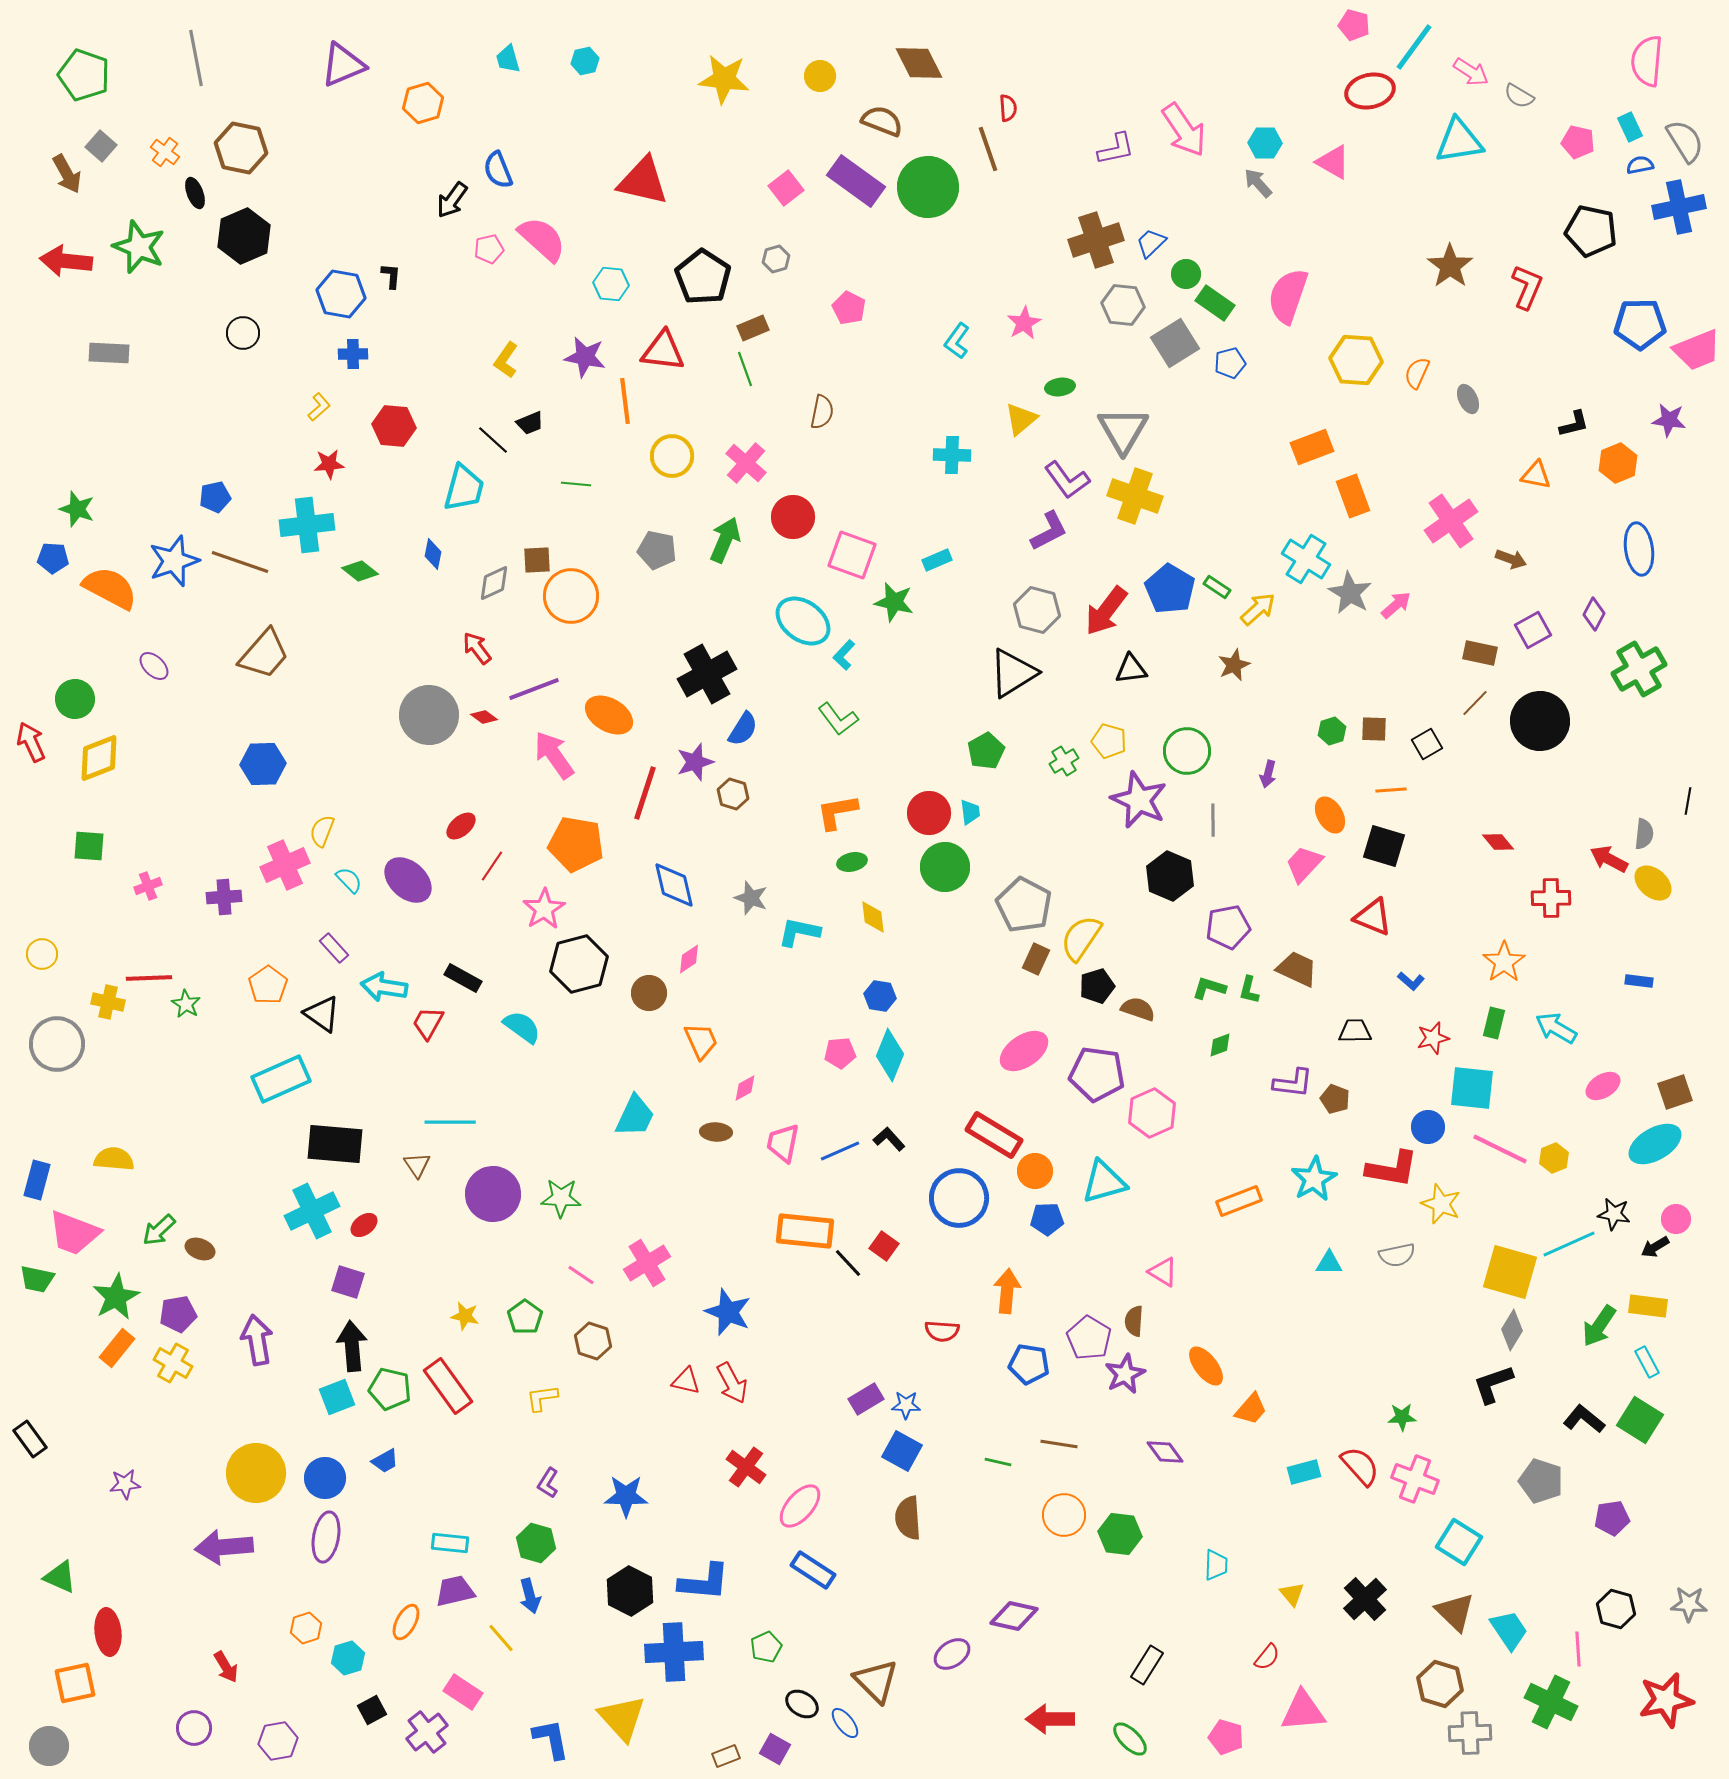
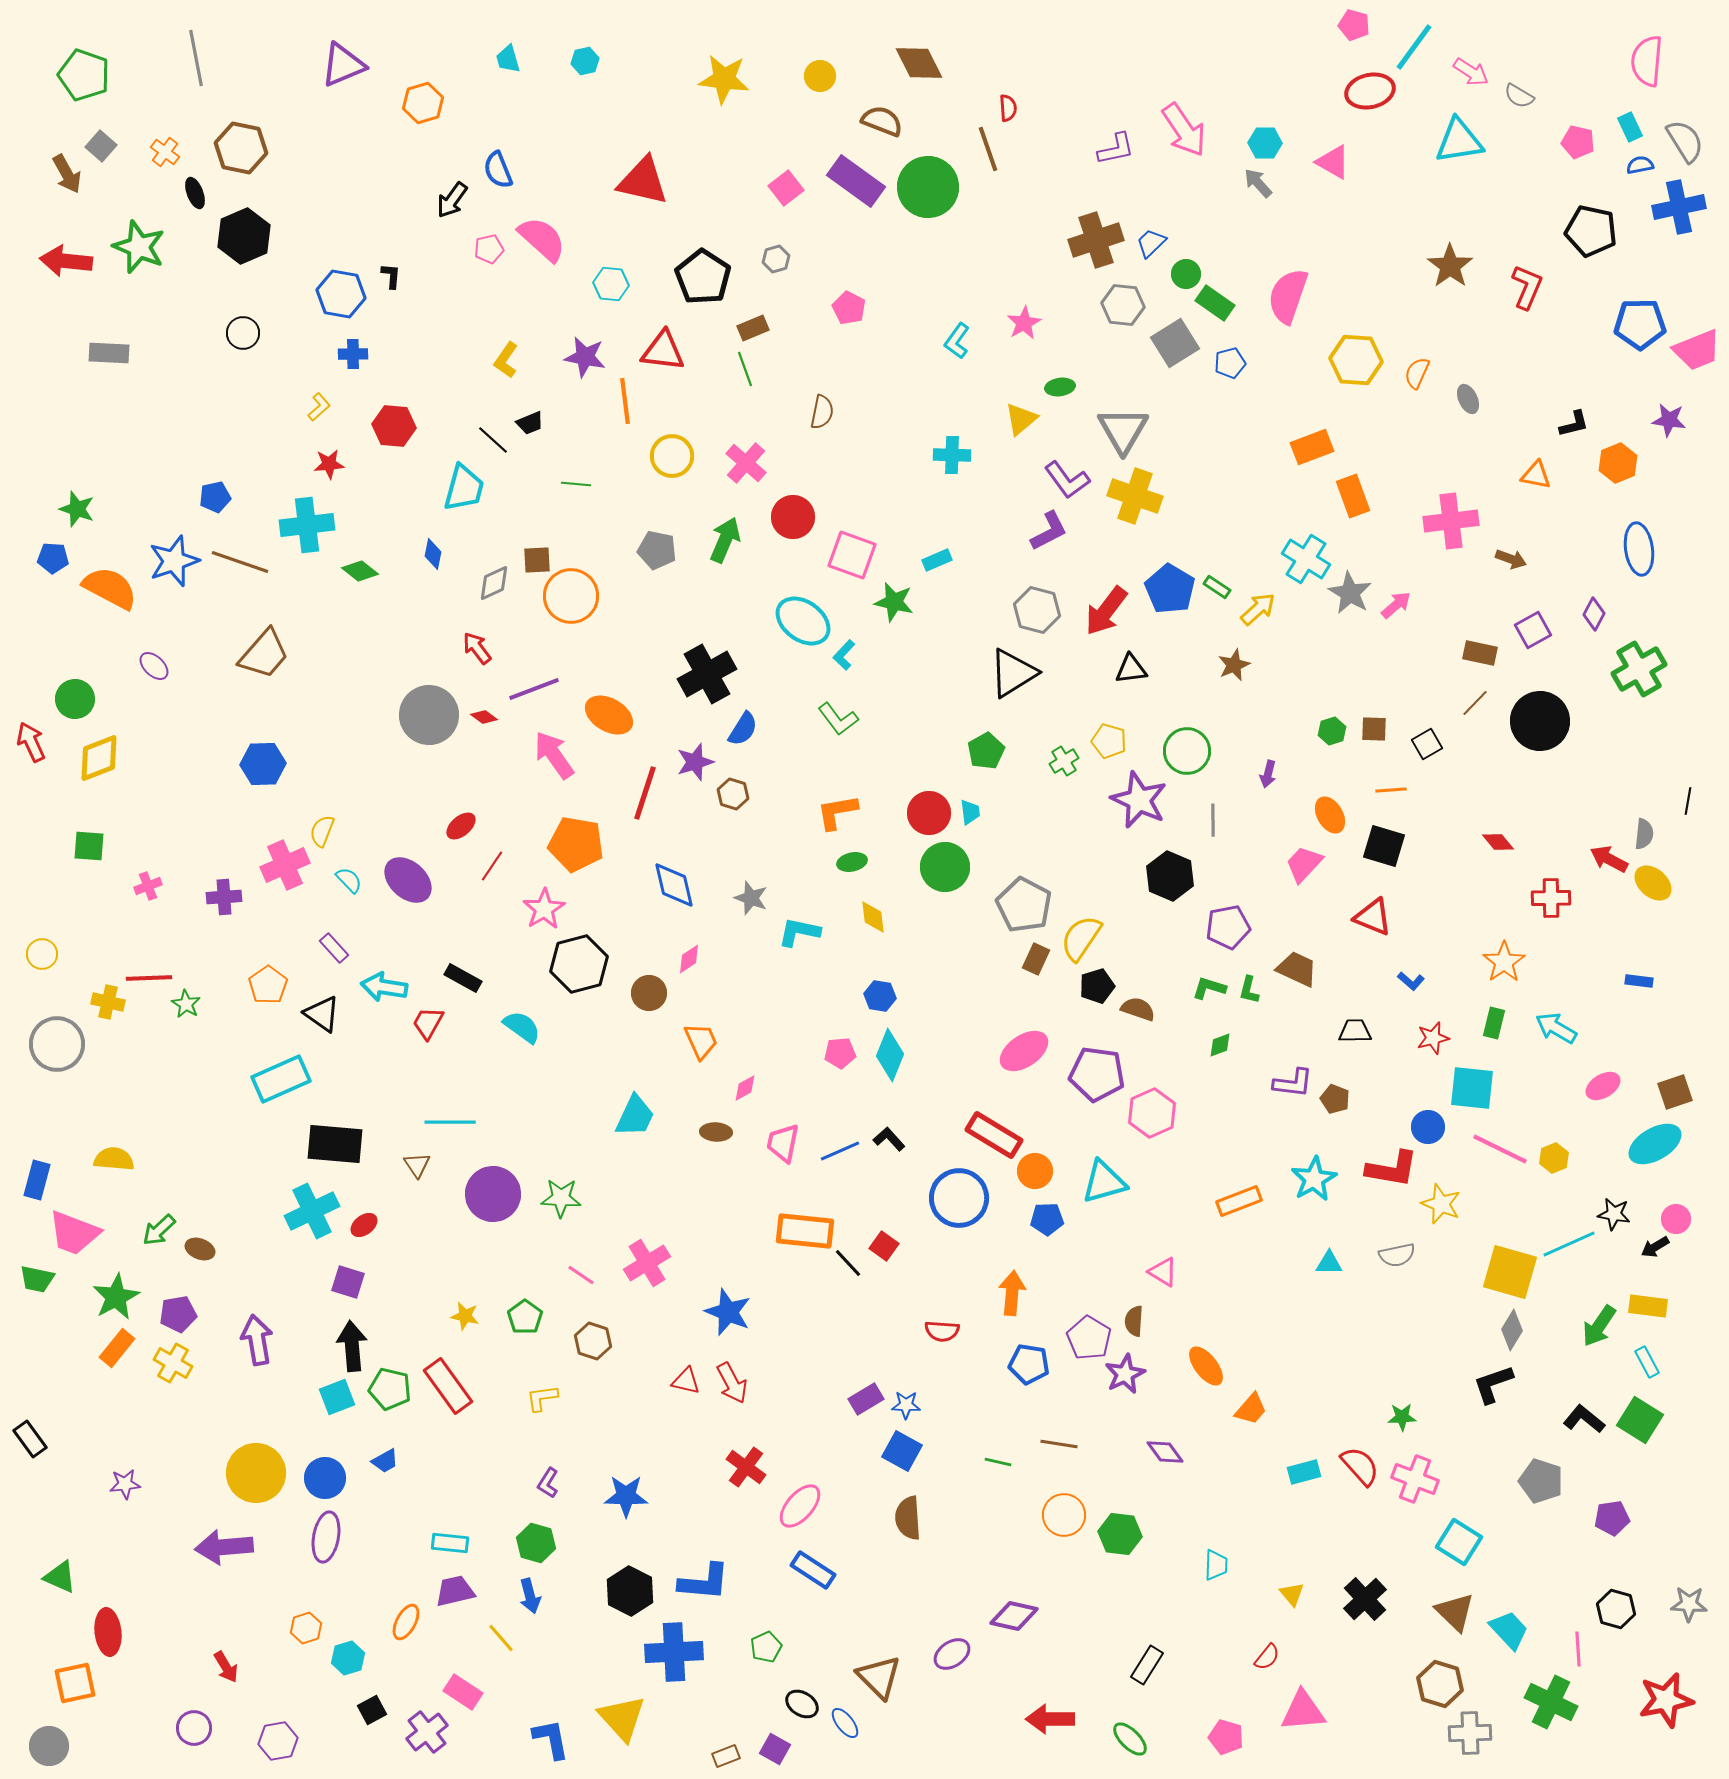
pink cross at (1451, 521): rotated 28 degrees clockwise
orange arrow at (1007, 1291): moved 5 px right, 2 px down
cyan trapezoid at (1509, 1630): rotated 9 degrees counterclockwise
brown triangle at (876, 1681): moved 3 px right, 4 px up
